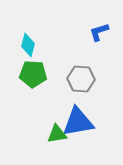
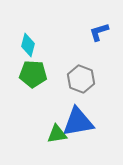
gray hexagon: rotated 16 degrees clockwise
